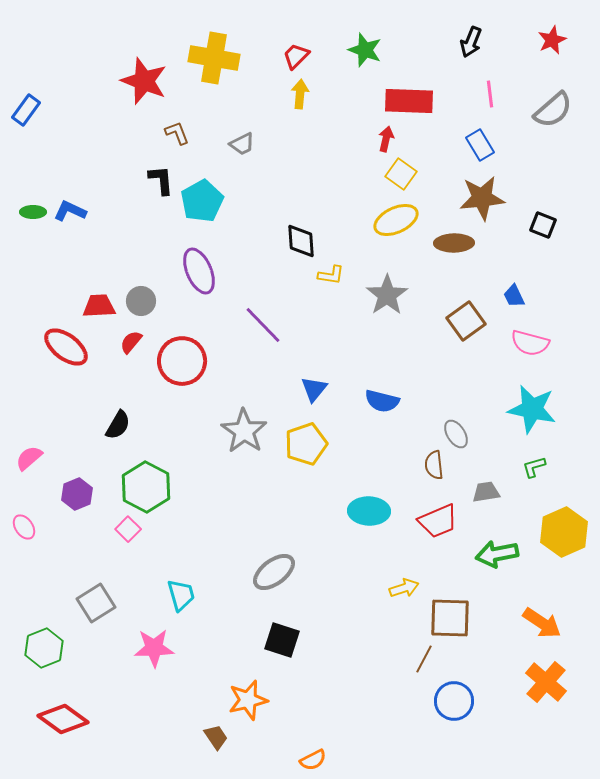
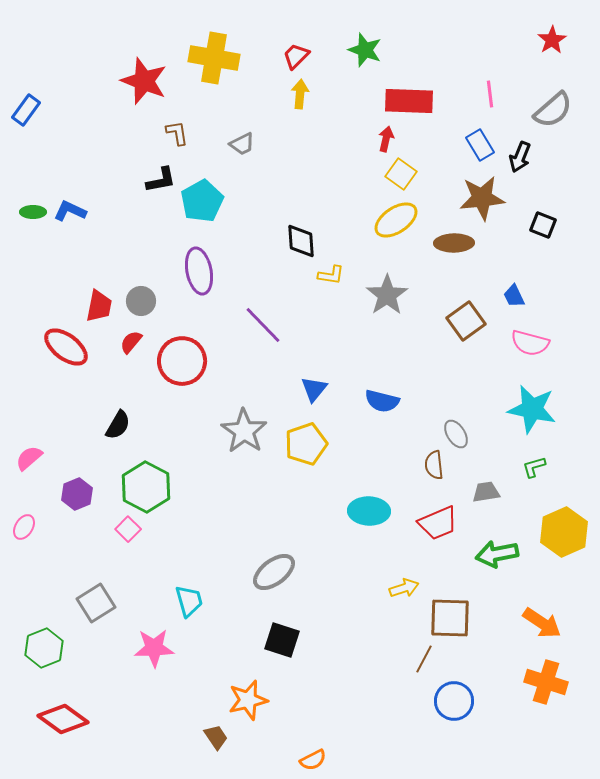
red star at (552, 40): rotated 8 degrees counterclockwise
black arrow at (471, 42): moved 49 px right, 115 px down
brown L-shape at (177, 133): rotated 12 degrees clockwise
black L-shape at (161, 180): rotated 84 degrees clockwise
yellow ellipse at (396, 220): rotated 9 degrees counterclockwise
purple ellipse at (199, 271): rotated 12 degrees clockwise
red trapezoid at (99, 306): rotated 104 degrees clockwise
red trapezoid at (438, 521): moved 2 px down
pink ellipse at (24, 527): rotated 65 degrees clockwise
cyan trapezoid at (181, 595): moved 8 px right, 6 px down
orange cross at (546, 682): rotated 24 degrees counterclockwise
